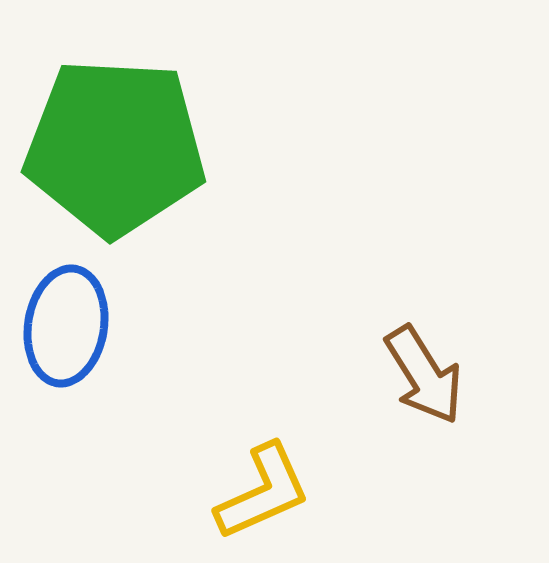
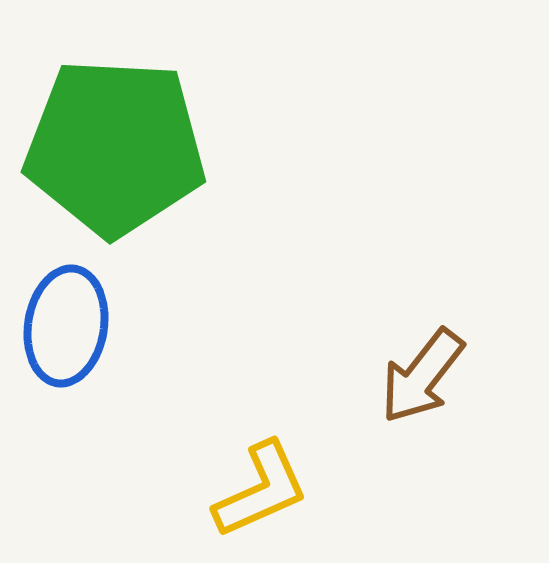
brown arrow: moved 2 px left, 1 px down; rotated 70 degrees clockwise
yellow L-shape: moved 2 px left, 2 px up
